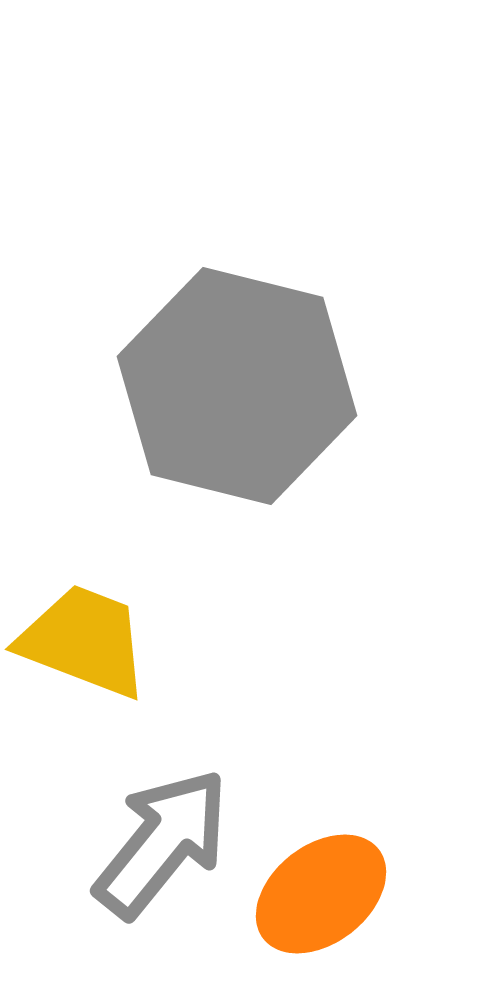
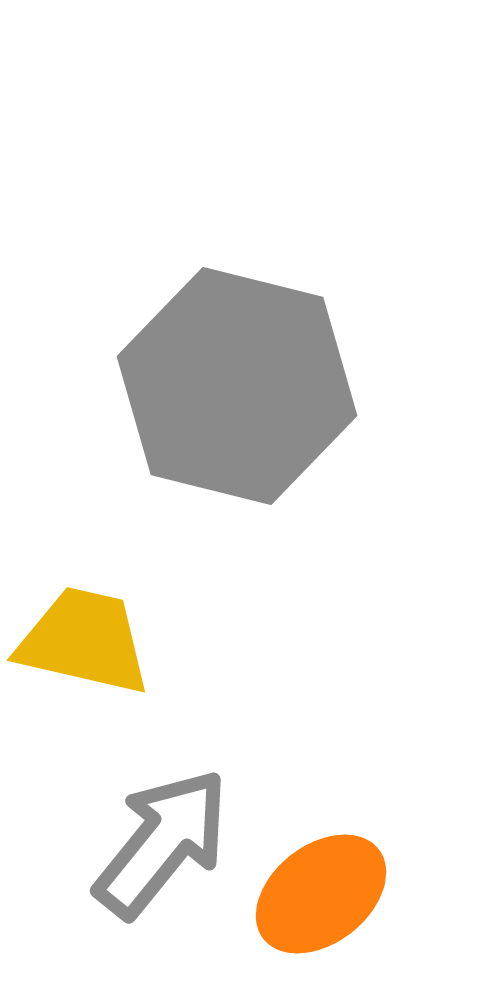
yellow trapezoid: rotated 8 degrees counterclockwise
